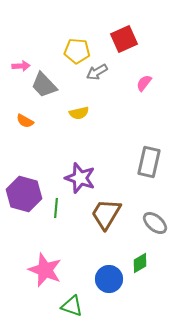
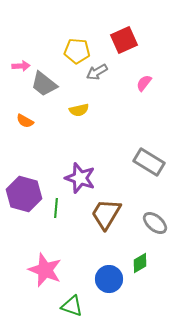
red square: moved 1 px down
gray trapezoid: moved 1 px up; rotated 8 degrees counterclockwise
yellow semicircle: moved 3 px up
gray rectangle: rotated 72 degrees counterclockwise
